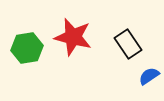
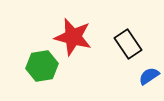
green hexagon: moved 15 px right, 18 px down
